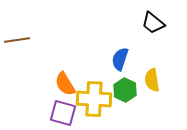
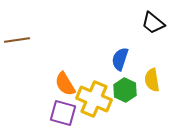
yellow cross: rotated 20 degrees clockwise
